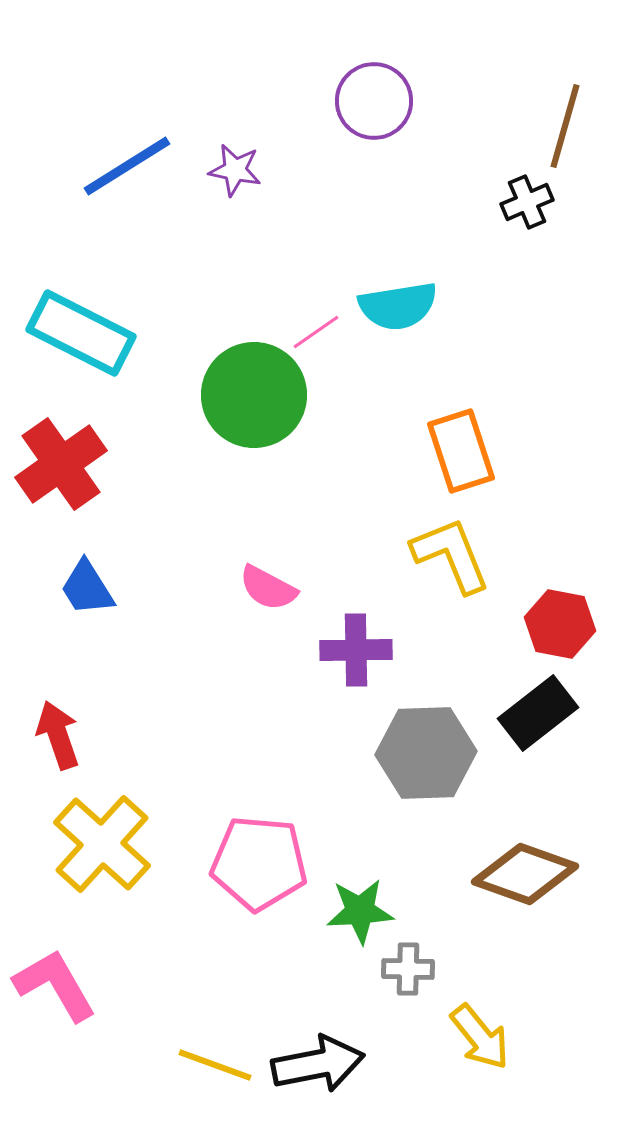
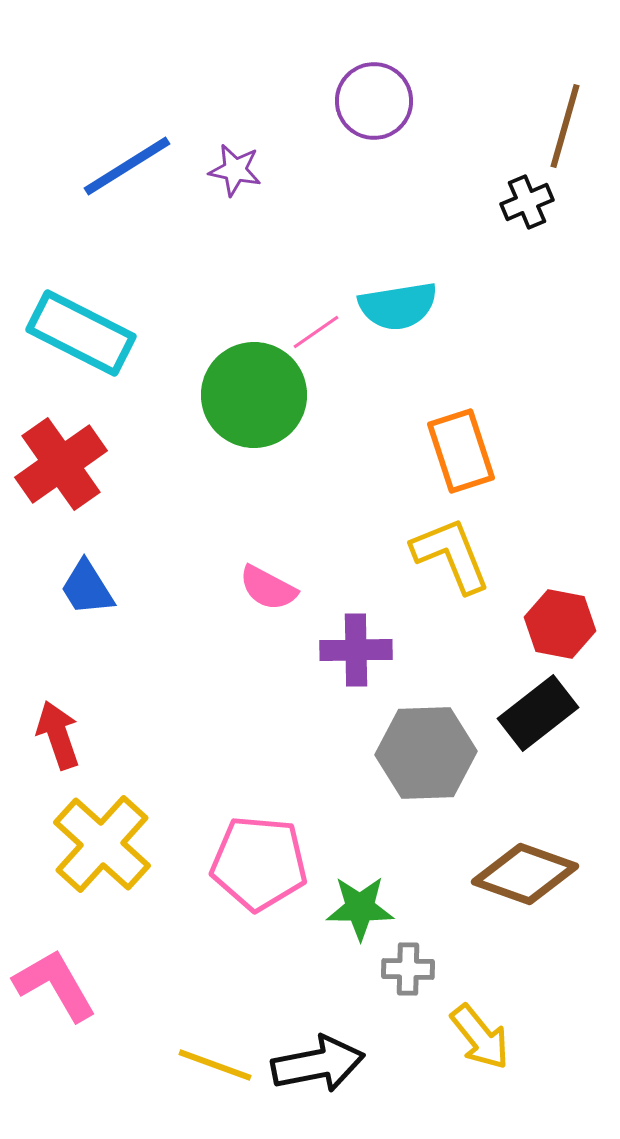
green star: moved 3 px up; rotated 4 degrees clockwise
